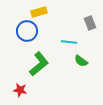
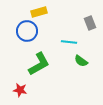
green L-shape: rotated 10 degrees clockwise
